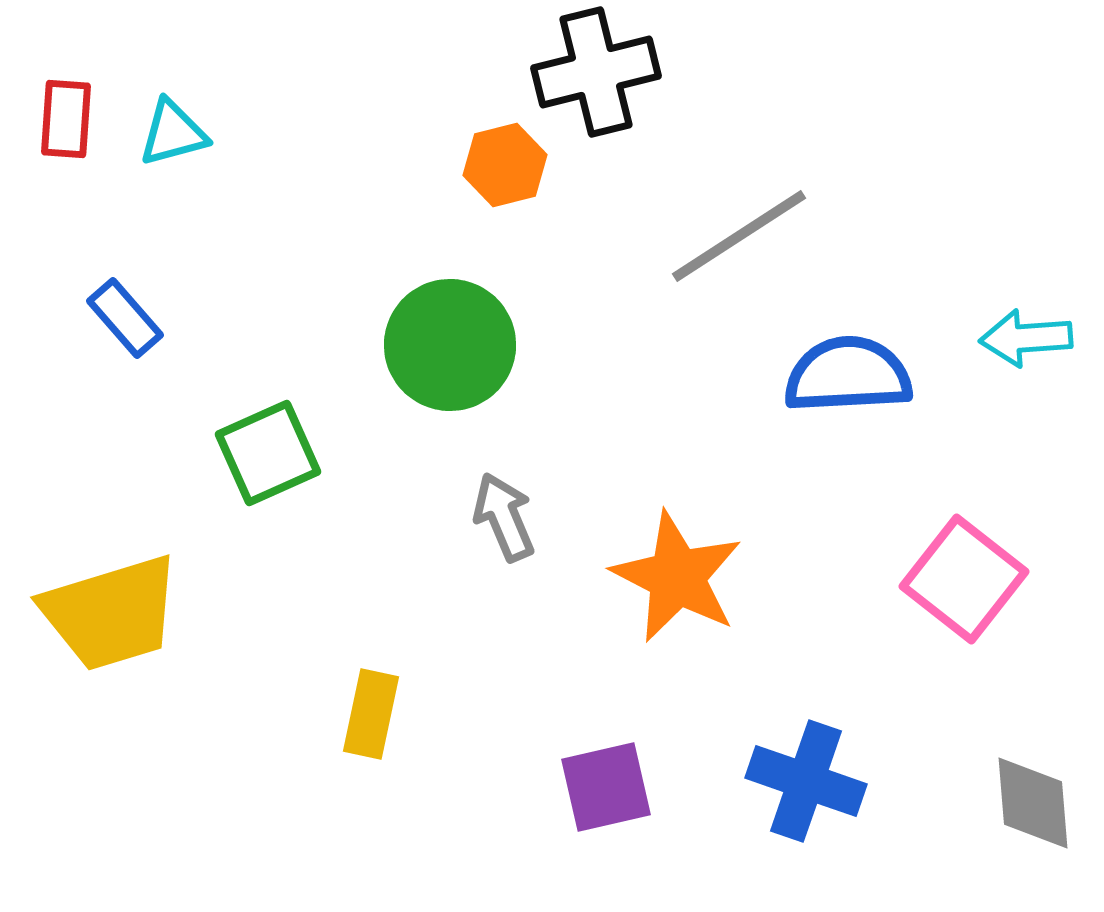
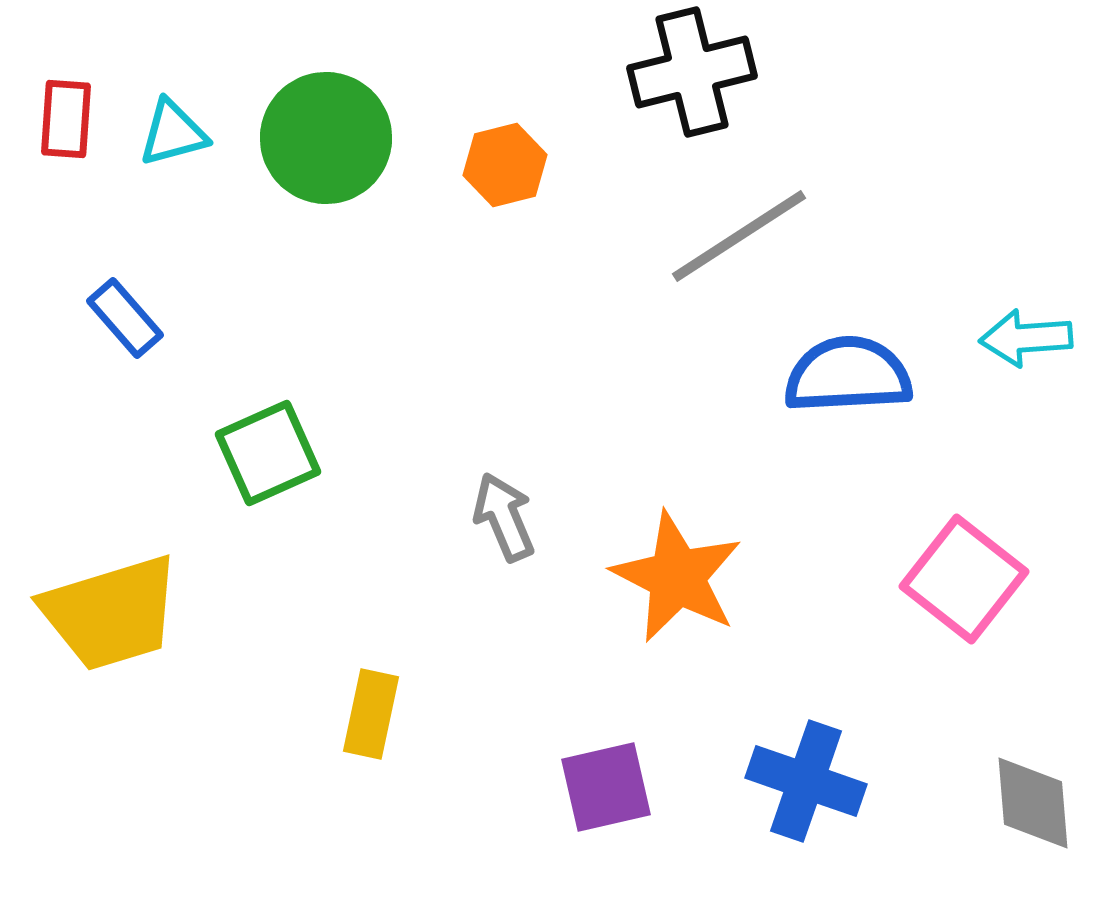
black cross: moved 96 px right
green circle: moved 124 px left, 207 px up
